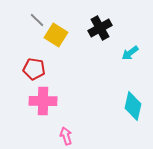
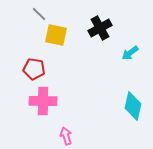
gray line: moved 2 px right, 6 px up
yellow square: rotated 20 degrees counterclockwise
